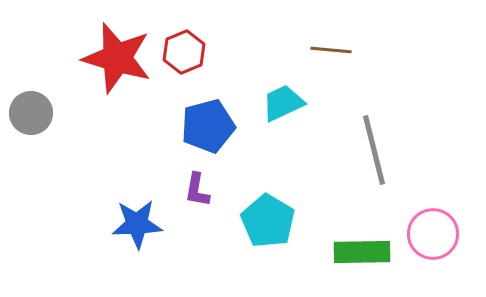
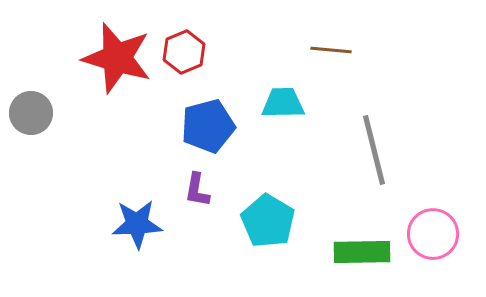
cyan trapezoid: rotated 24 degrees clockwise
